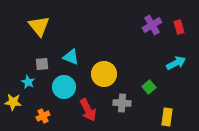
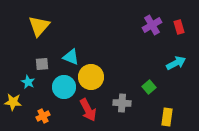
yellow triangle: rotated 20 degrees clockwise
yellow circle: moved 13 px left, 3 px down
